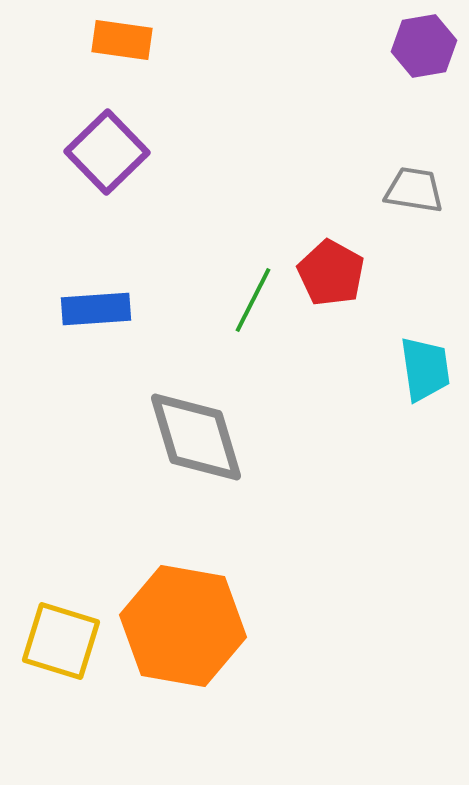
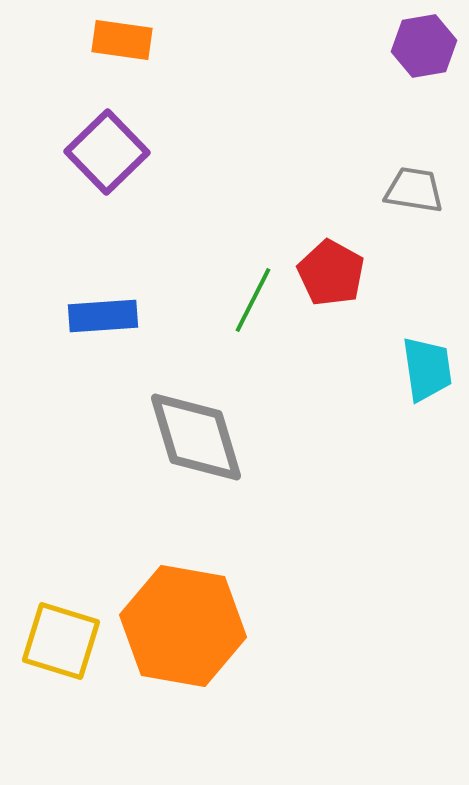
blue rectangle: moved 7 px right, 7 px down
cyan trapezoid: moved 2 px right
